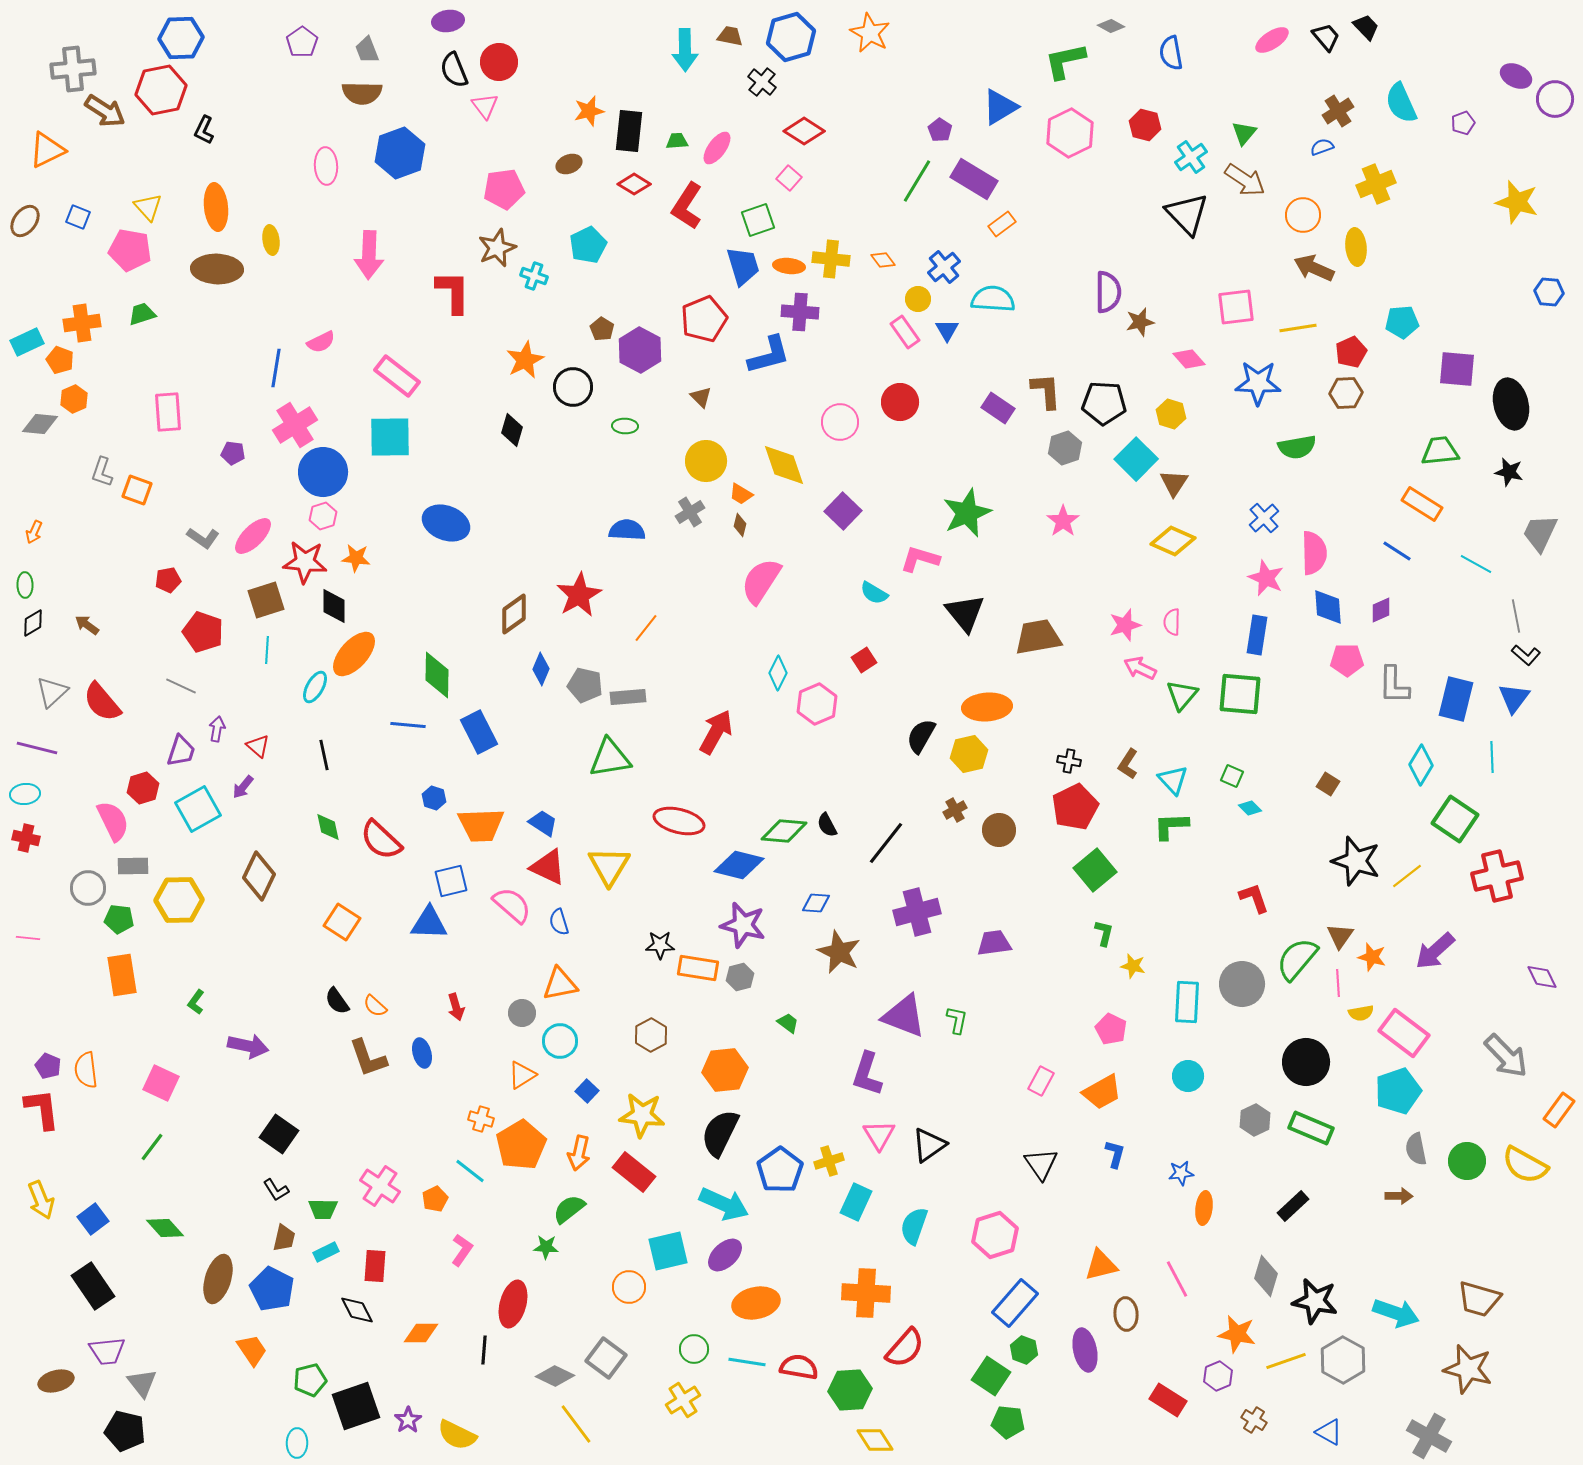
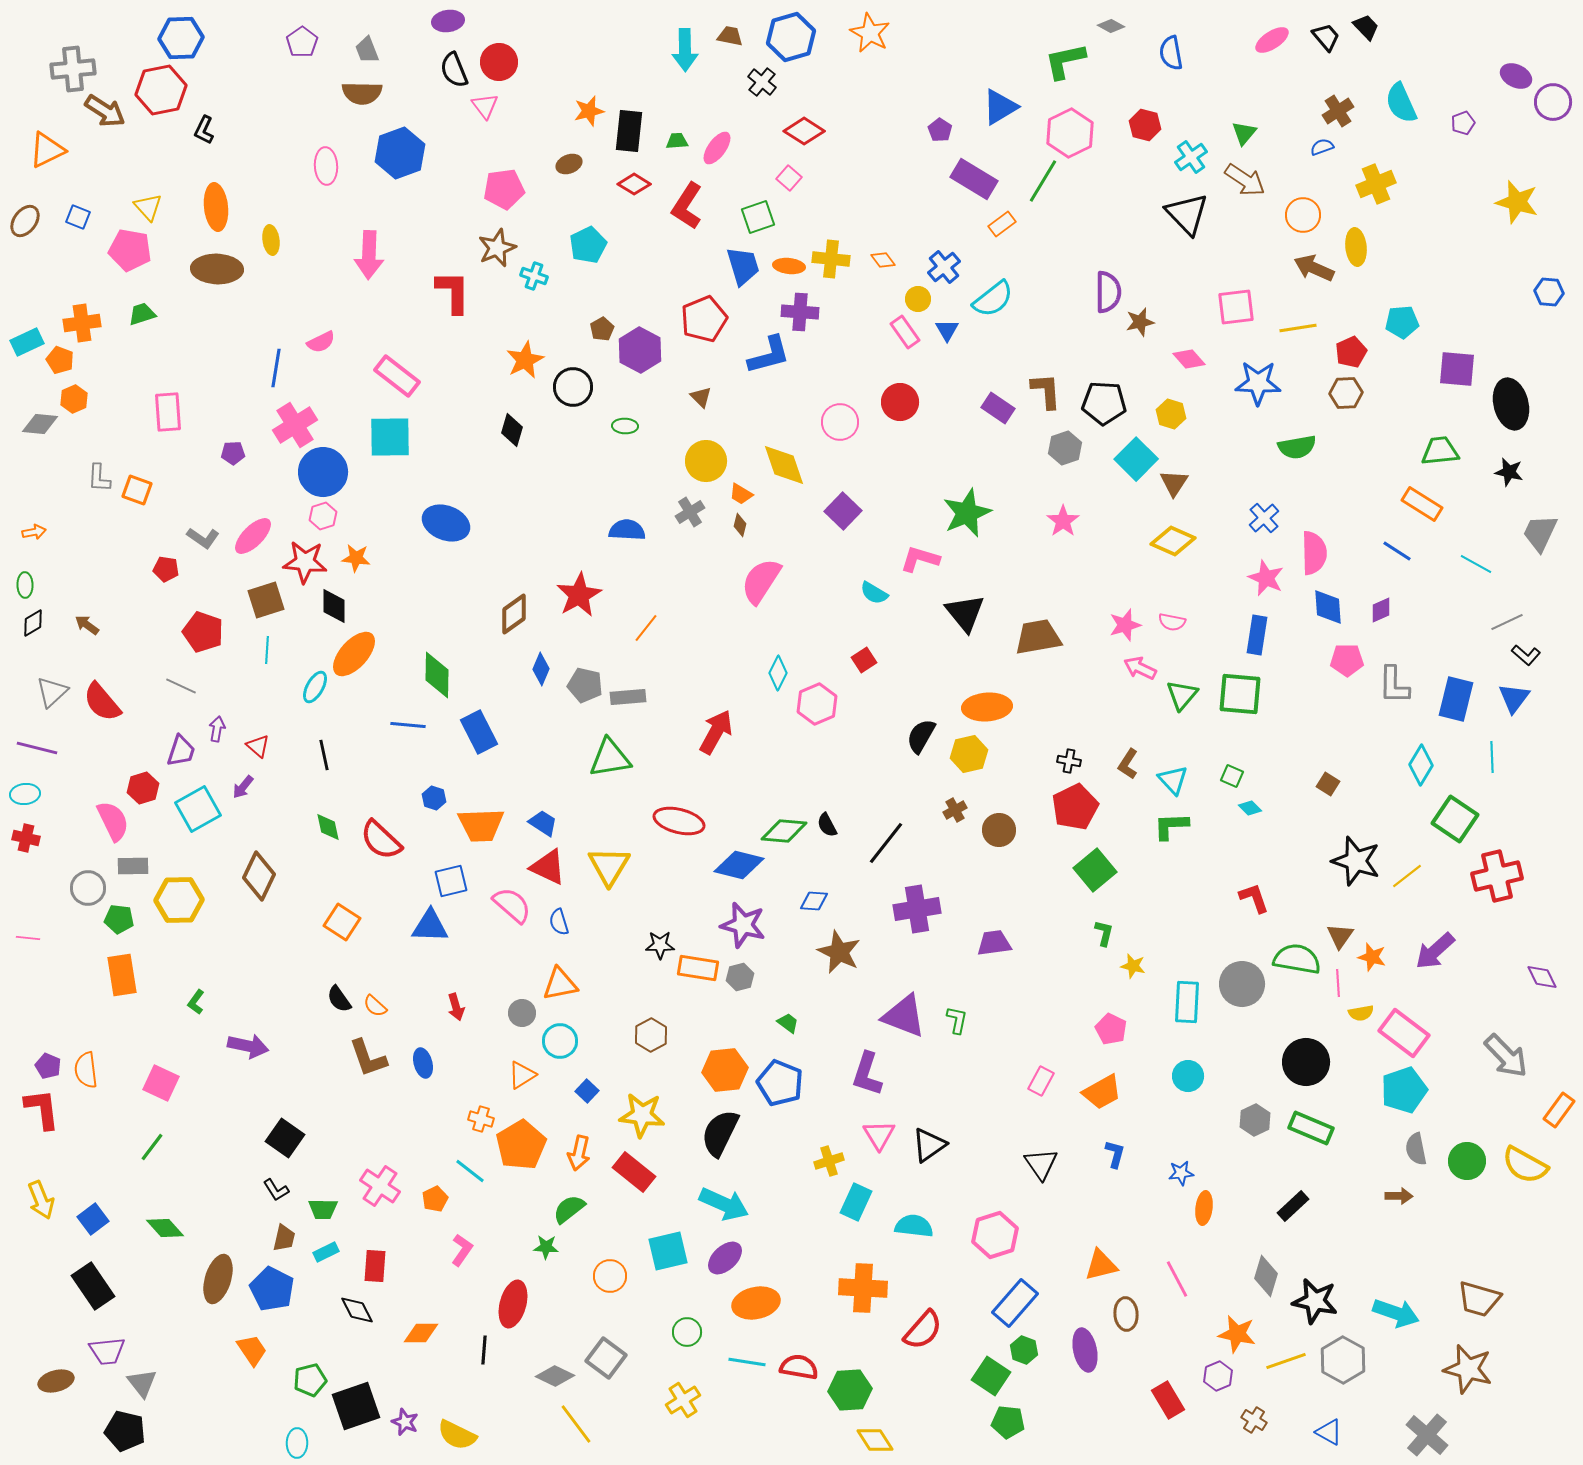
purple circle at (1555, 99): moved 2 px left, 3 px down
green line at (917, 181): moved 126 px right
green square at (758, 220): moved 3 px up
cyan semicircle at (993, 299): rotated 138 degrees clockwise
brown pentagon at (602, 329): rotated 10 degrees clockwise
purple pentagon at (233, 453): rotated 10 degrees counterclockwise
gray L-shape at (102, 472): moved 3 px left, 6 px down; rotated 16 degrees counterclockwise
orange arrow at (34, 532): rotated 125 degrees counterclockwise
red pentagon at (168, 580): moved 2 px left, 11 px up; rotated 20 degrees clockwise
gray line at (1516, 616): moved 9 px left, 6 px down; rotated 76 degrees clockwise
pink semicircle at (1172, 622): rotated 80 degrees counterclockwise
blue diamond at (816, 903): moved 2 px left, 2 px up
purple cross at (917, 912): moved 3 px up; rotated 6 degrees clockwise
blue triangle at (429, 923): moved 1 px right, 3 px down
green semicircle at (1297, 959): rotated 60 degrees clockwise
black semicircle at (337, 1001): moved 2 px right, 2 px up
blue ellipse at (422, 1053): moved 1 px right, 10 px down
cyan pentagon at (1398, 1091): moved 6 px right, 1 px up
black square at (279, 1134): moved 6 px right, 4 px down
blue pentagon at (780, 1170): moved 87 px up; rotated 15 degrees counterclockwise
cyan semicircle at (914, 1226): rotated 78 degrees clockwise
purple ellipse at (725, 1255): moved 3 px down
orange circle at (629, 1287): moved 19 px left, 11 px up
orange cross at (866, 1293): moved 3 px left, 5 px up
red semicircle at (905, 1348): moved 18 px right, 18 px up
green circle at (694, 1349): moved 7 px left, 17 px up
red rectangle at (1168, 1400): rotated 27 degrees clockwise
purple star at (408, 1420): moved 3 px left, 2 px down; rotated 16 degrees counterclockwise
gray cross at (1429, 1436): moved 2 px left, 1 px up; rotated 12 degrees clockwise
